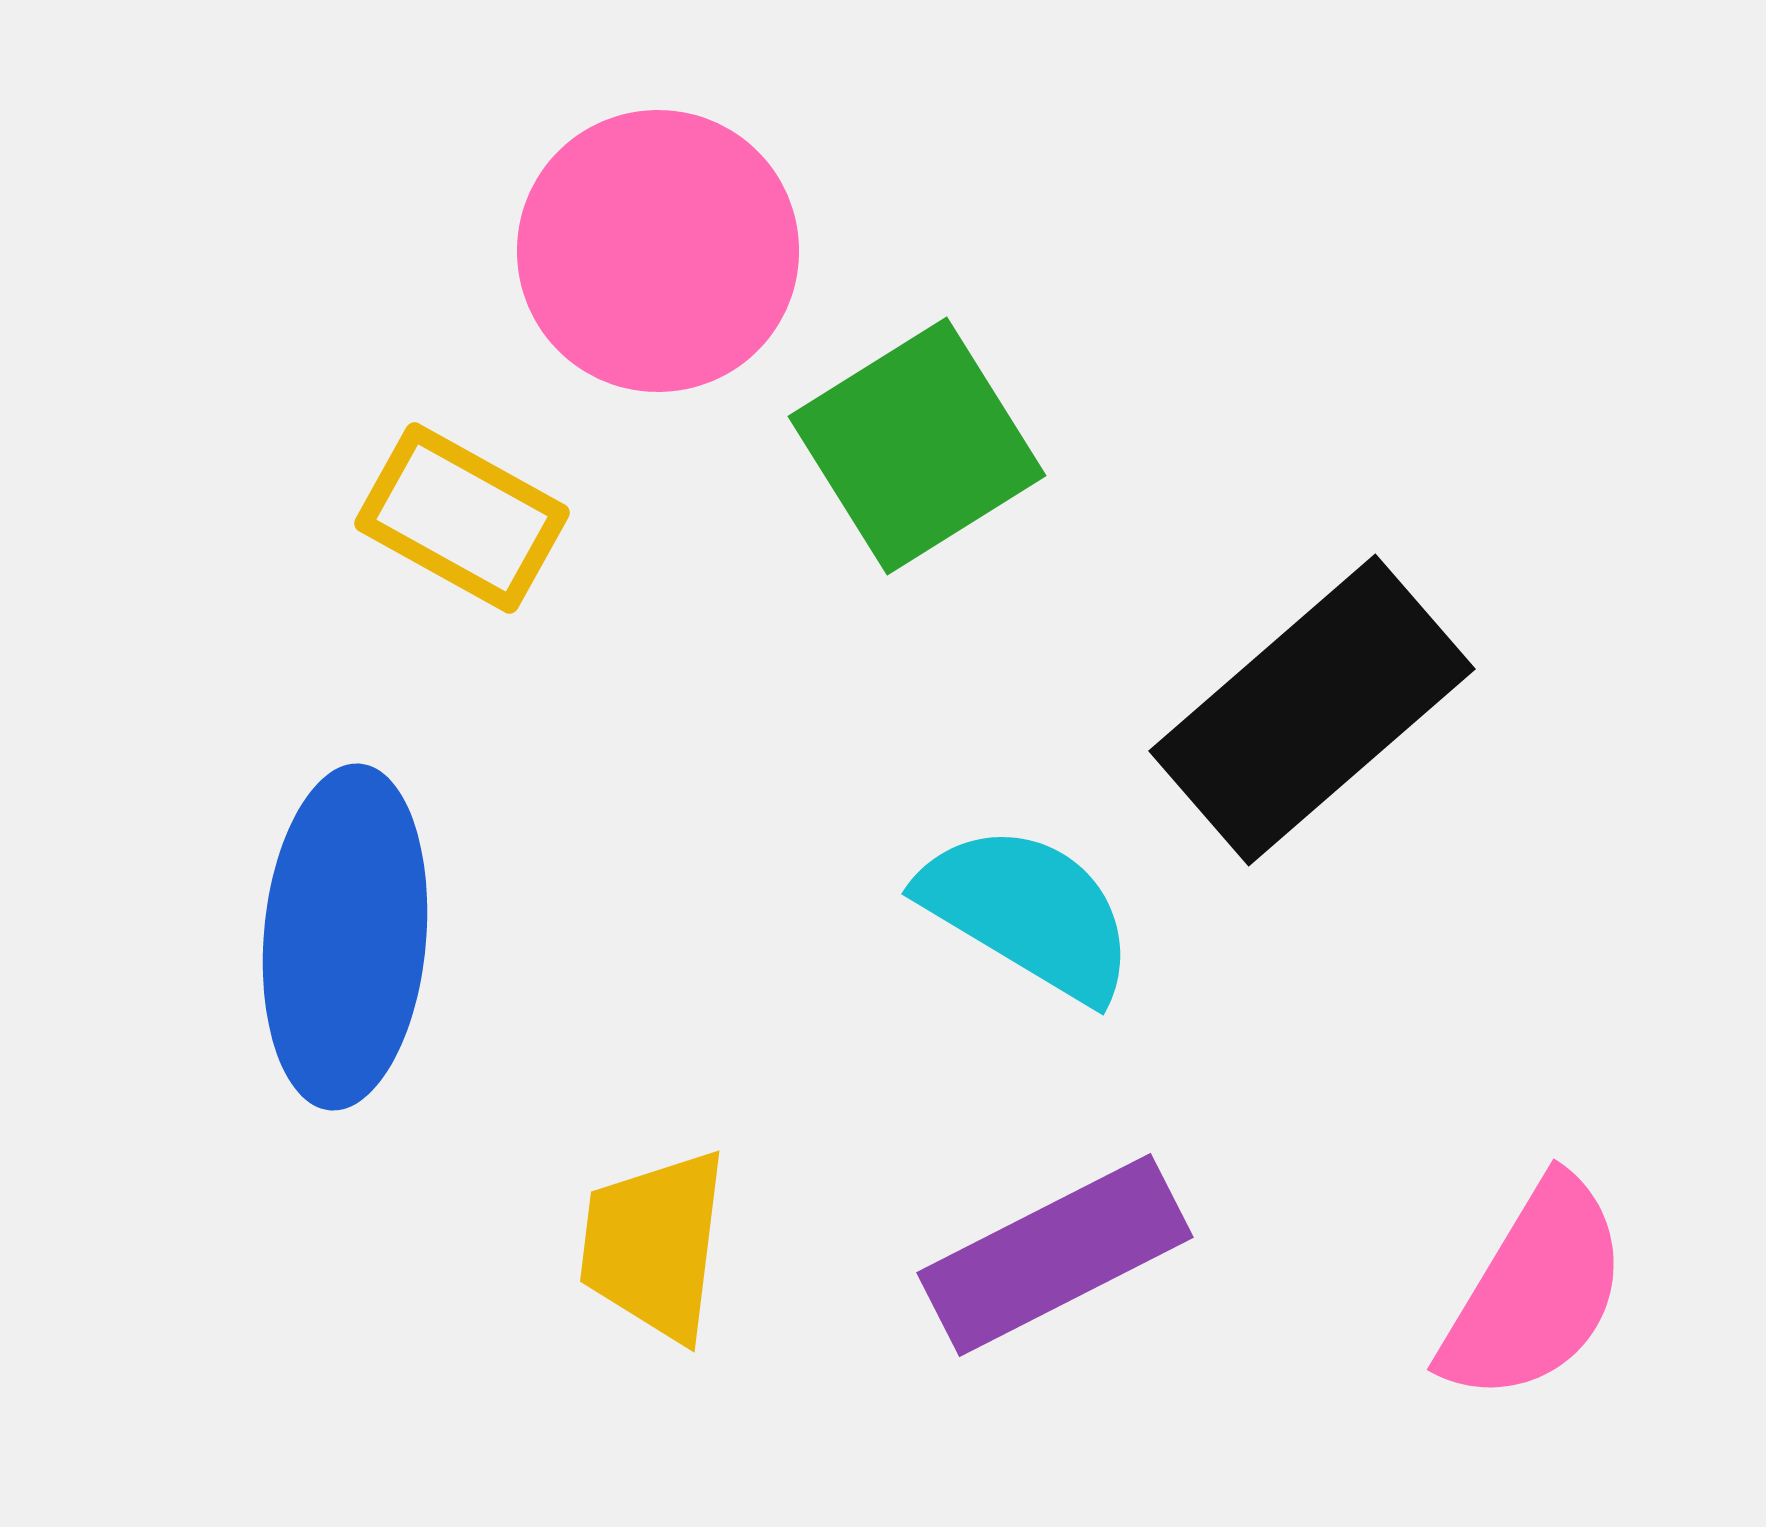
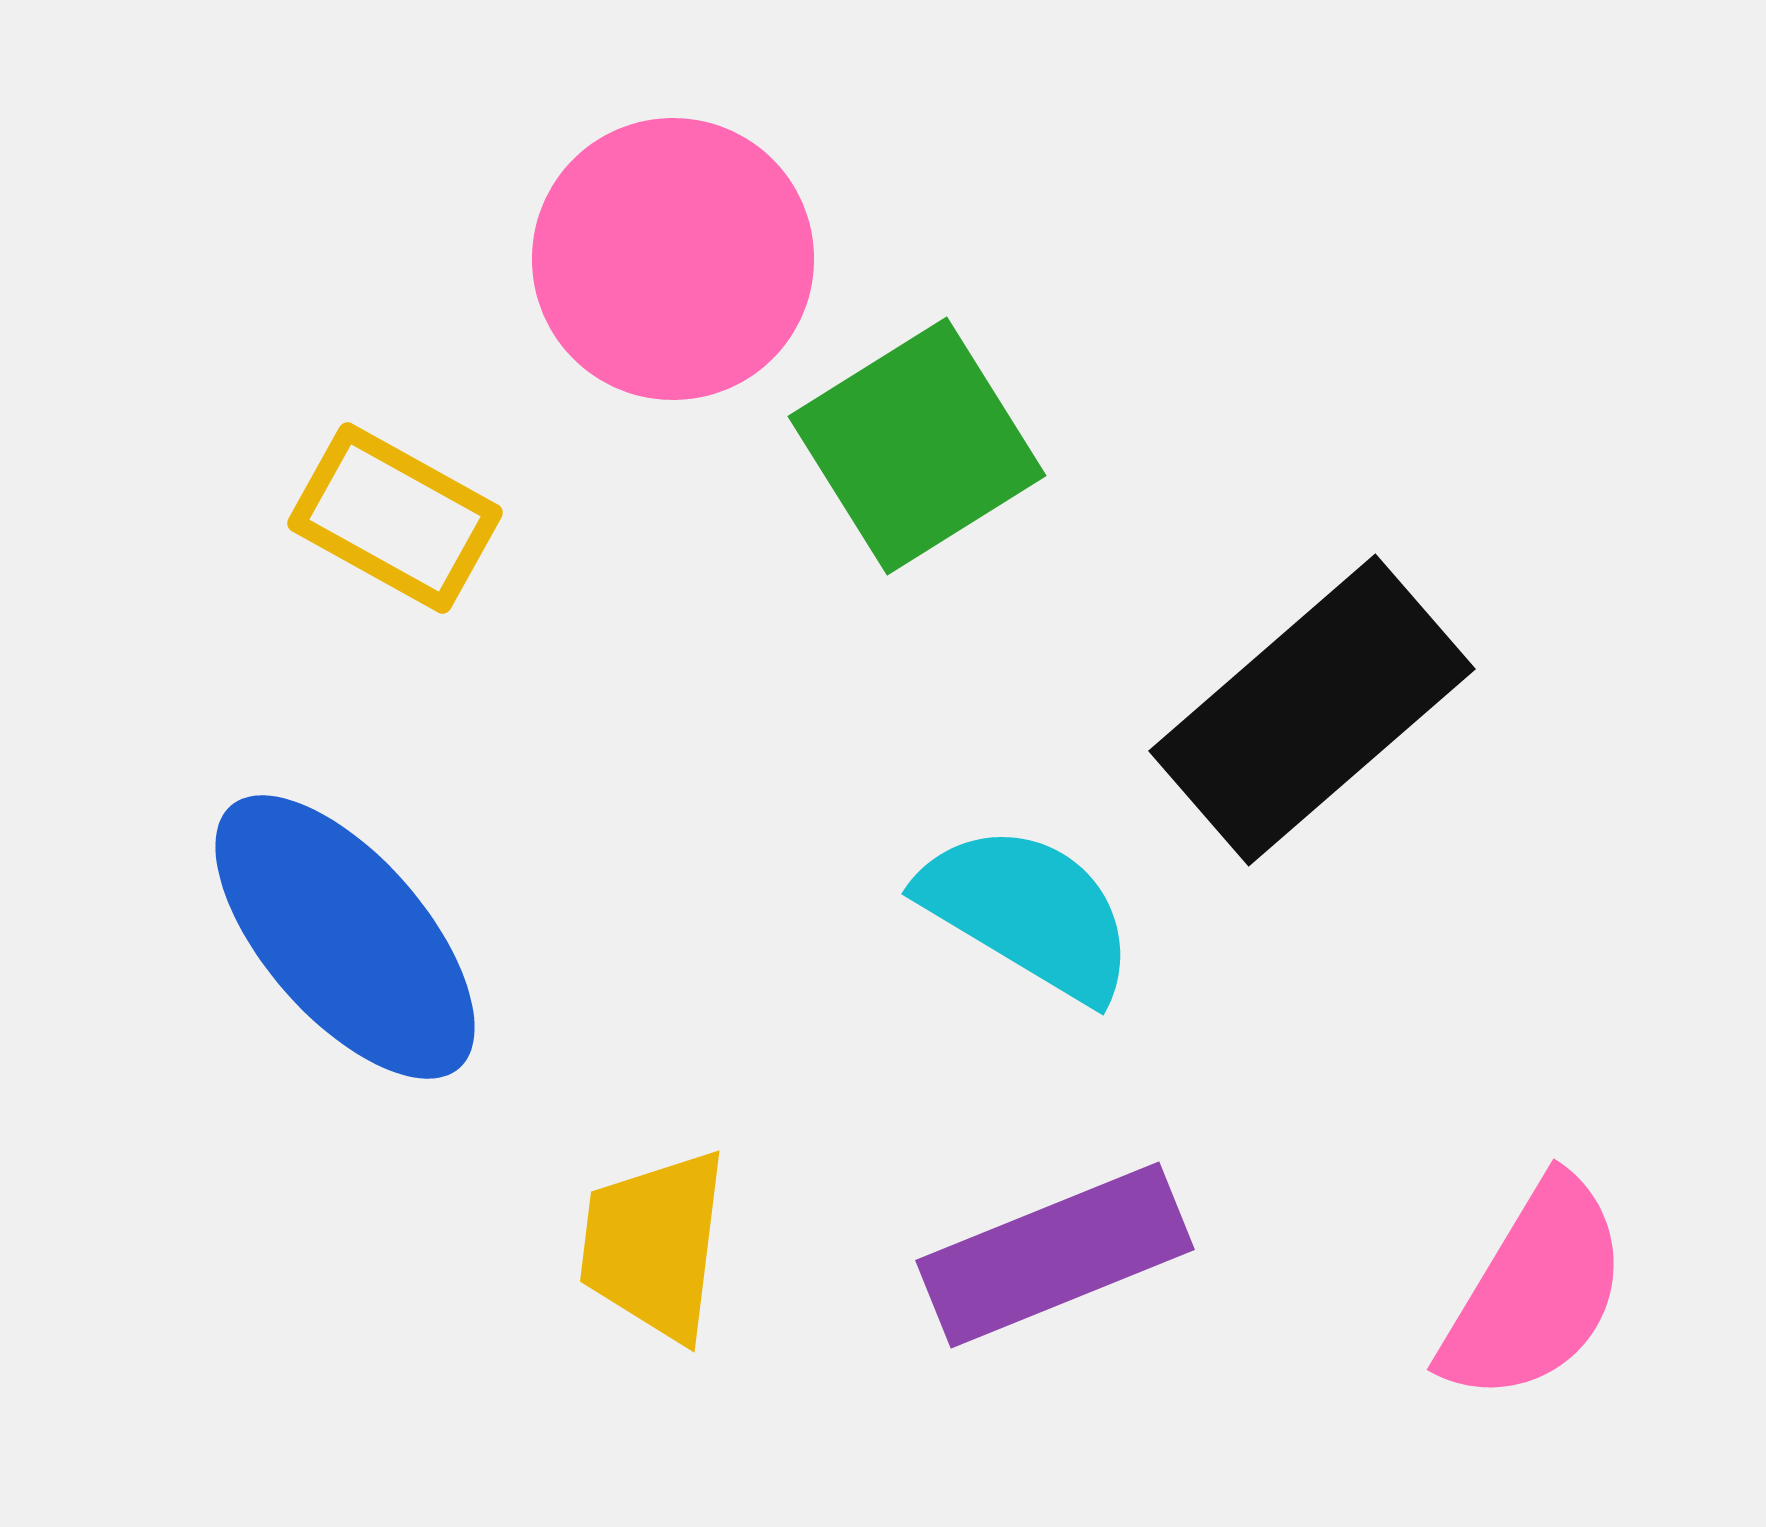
pink circle: moved 15 px right, 8 px down
yellow rectangle: moved 67 px left
blue ellipse: rotated 46 degrees counterclockwise
purple rectangle: rotated 5 degrees clockwise
